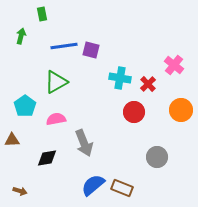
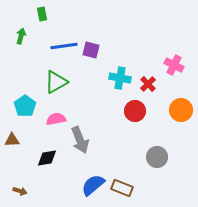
pink cross: rotated 12 degrees counterclockwise
red circle: moved 1 px right, 1 px up
gray arrow: moved 4 px left, 3 px up
